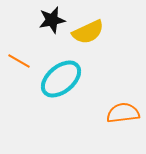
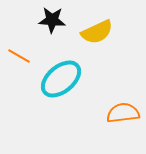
black star: rotated 16 degrees clockwise
yellow semicircle: moved 9 px right
orange line: moved 5 px up
